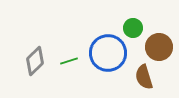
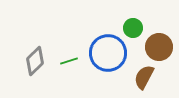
brown semicircle: rotated 45 degrees clockwise
